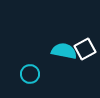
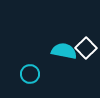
white square: moved 1 px right, 1 px up; rotated 15 degrees counterclockwise
